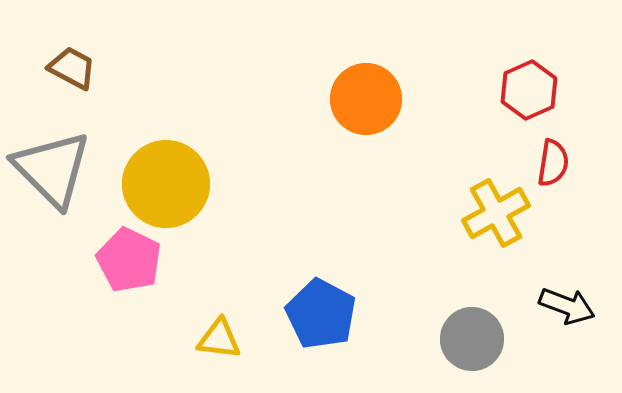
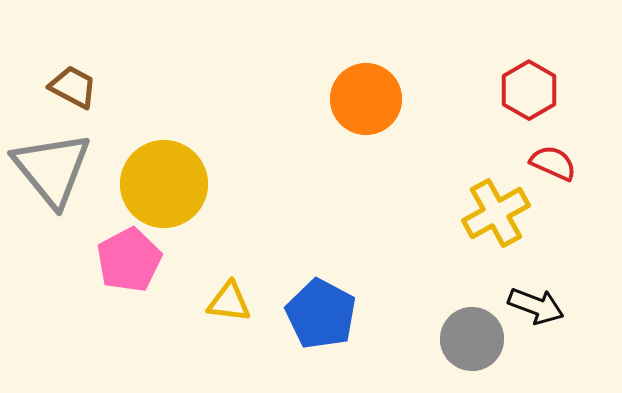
brown trapezoid: moved 1 px right, 19 px down
red hexagon: rotated 6 degrees counterclockwise
red semicircle: rotated 75 degrees counterclockwise
gray triangle: rotated 6 degrees clockwise
yellow circle: moved 2 px left
pink pentagon: rotated 18 degrees clockwise
black arrow: moved 31 px left
yellow triangle: moved 10 px right, 37 px up
